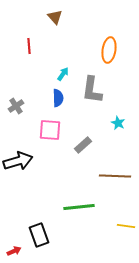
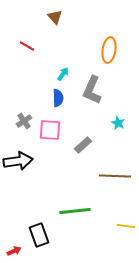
red line: moved 2 px left; rotated 56 degrees counterclockwise
gray L-shape: rotated 16 degrees clockwise
gray cross: moved 8 px right, 15 px down
black arrow: rotated 8 degrees clockwise
green line: moved 4 px left, 4 px down
